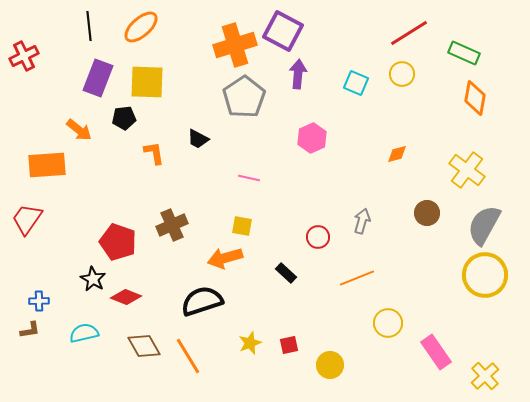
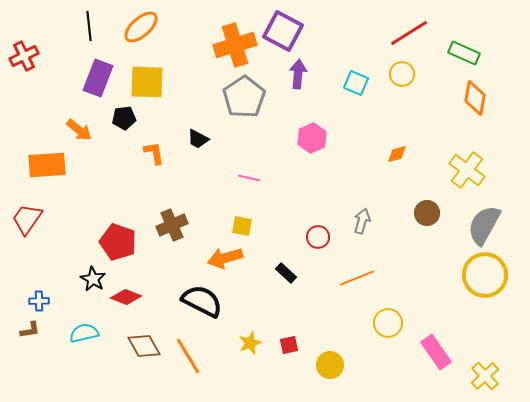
black semicircle at (202, 301): rotated 45 degrees clockwise
